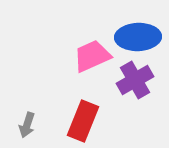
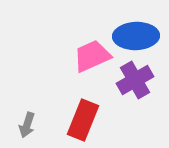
blue ellipse: moved 2 px left, 1 px up
red rectangle: moved 1 px up
